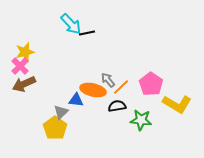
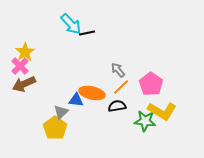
yellow star: rotated 18 degrees counterclockwise
gray arrow: moved 10 px right, 10 px up
orange ellipse: moved 1 px left, 3 px down
yellow L-shape: moved 15 px left, 7 px down
green star: moved 4 px right, 1 px down
